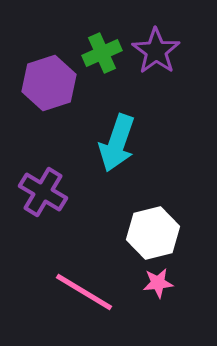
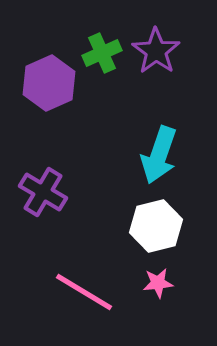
purple hexagon: rotated 6 degrees counterclockwise
cyan arrow: moved 42 px right, 12 px down
white hexagon: moved 3 px right, 7 px up
